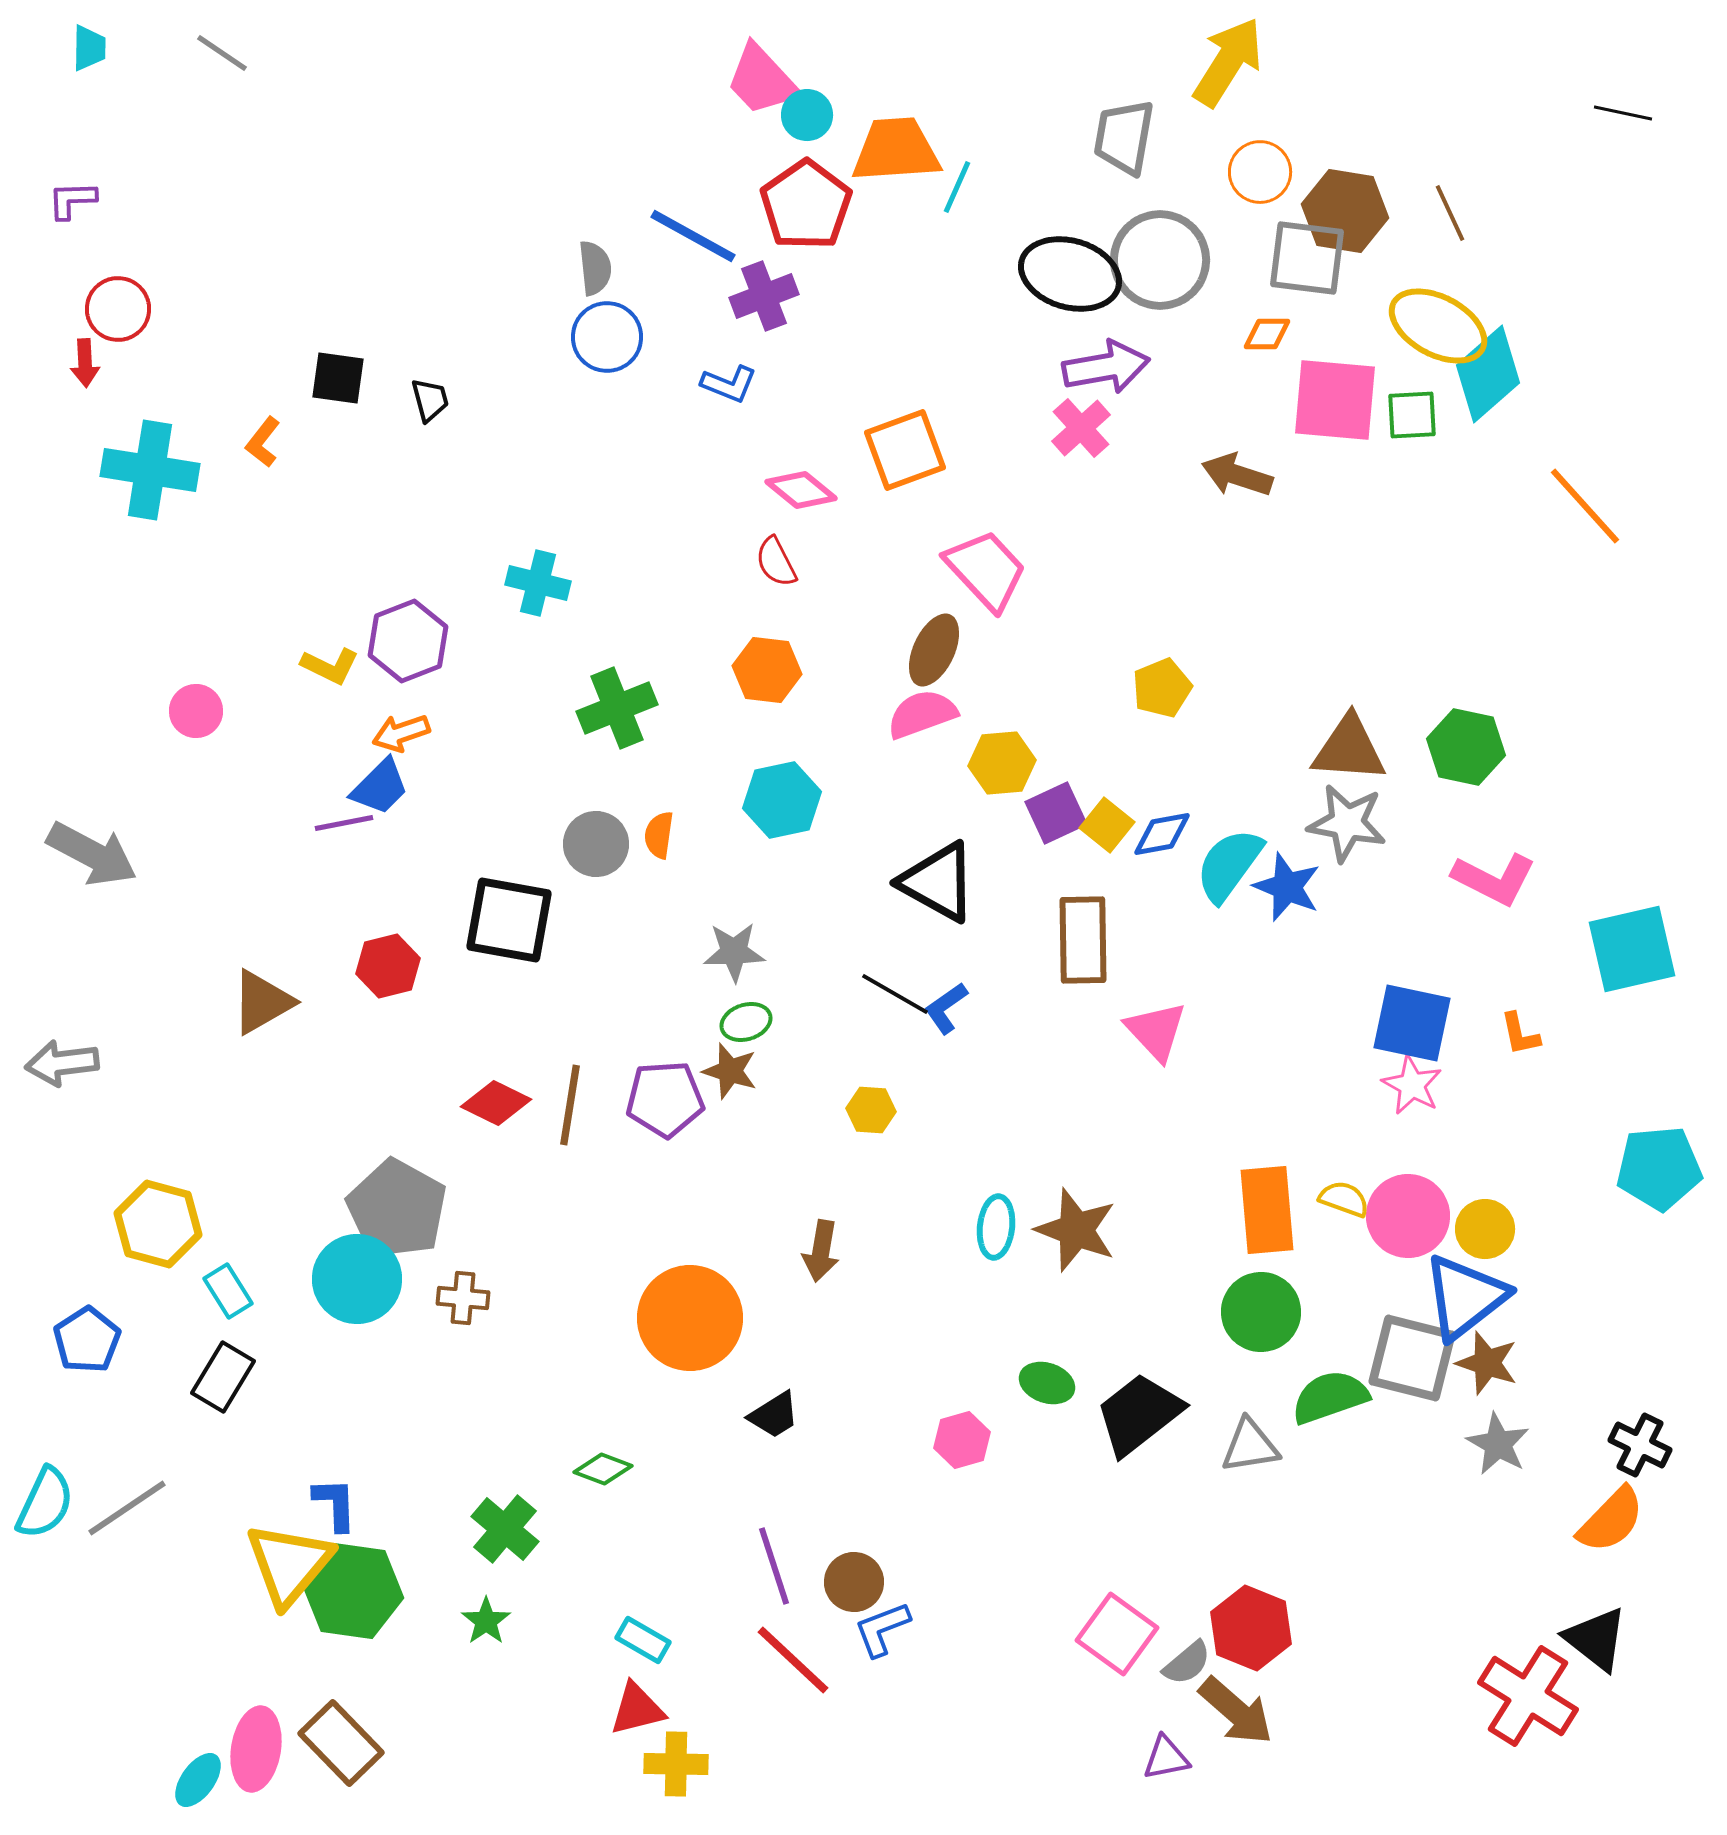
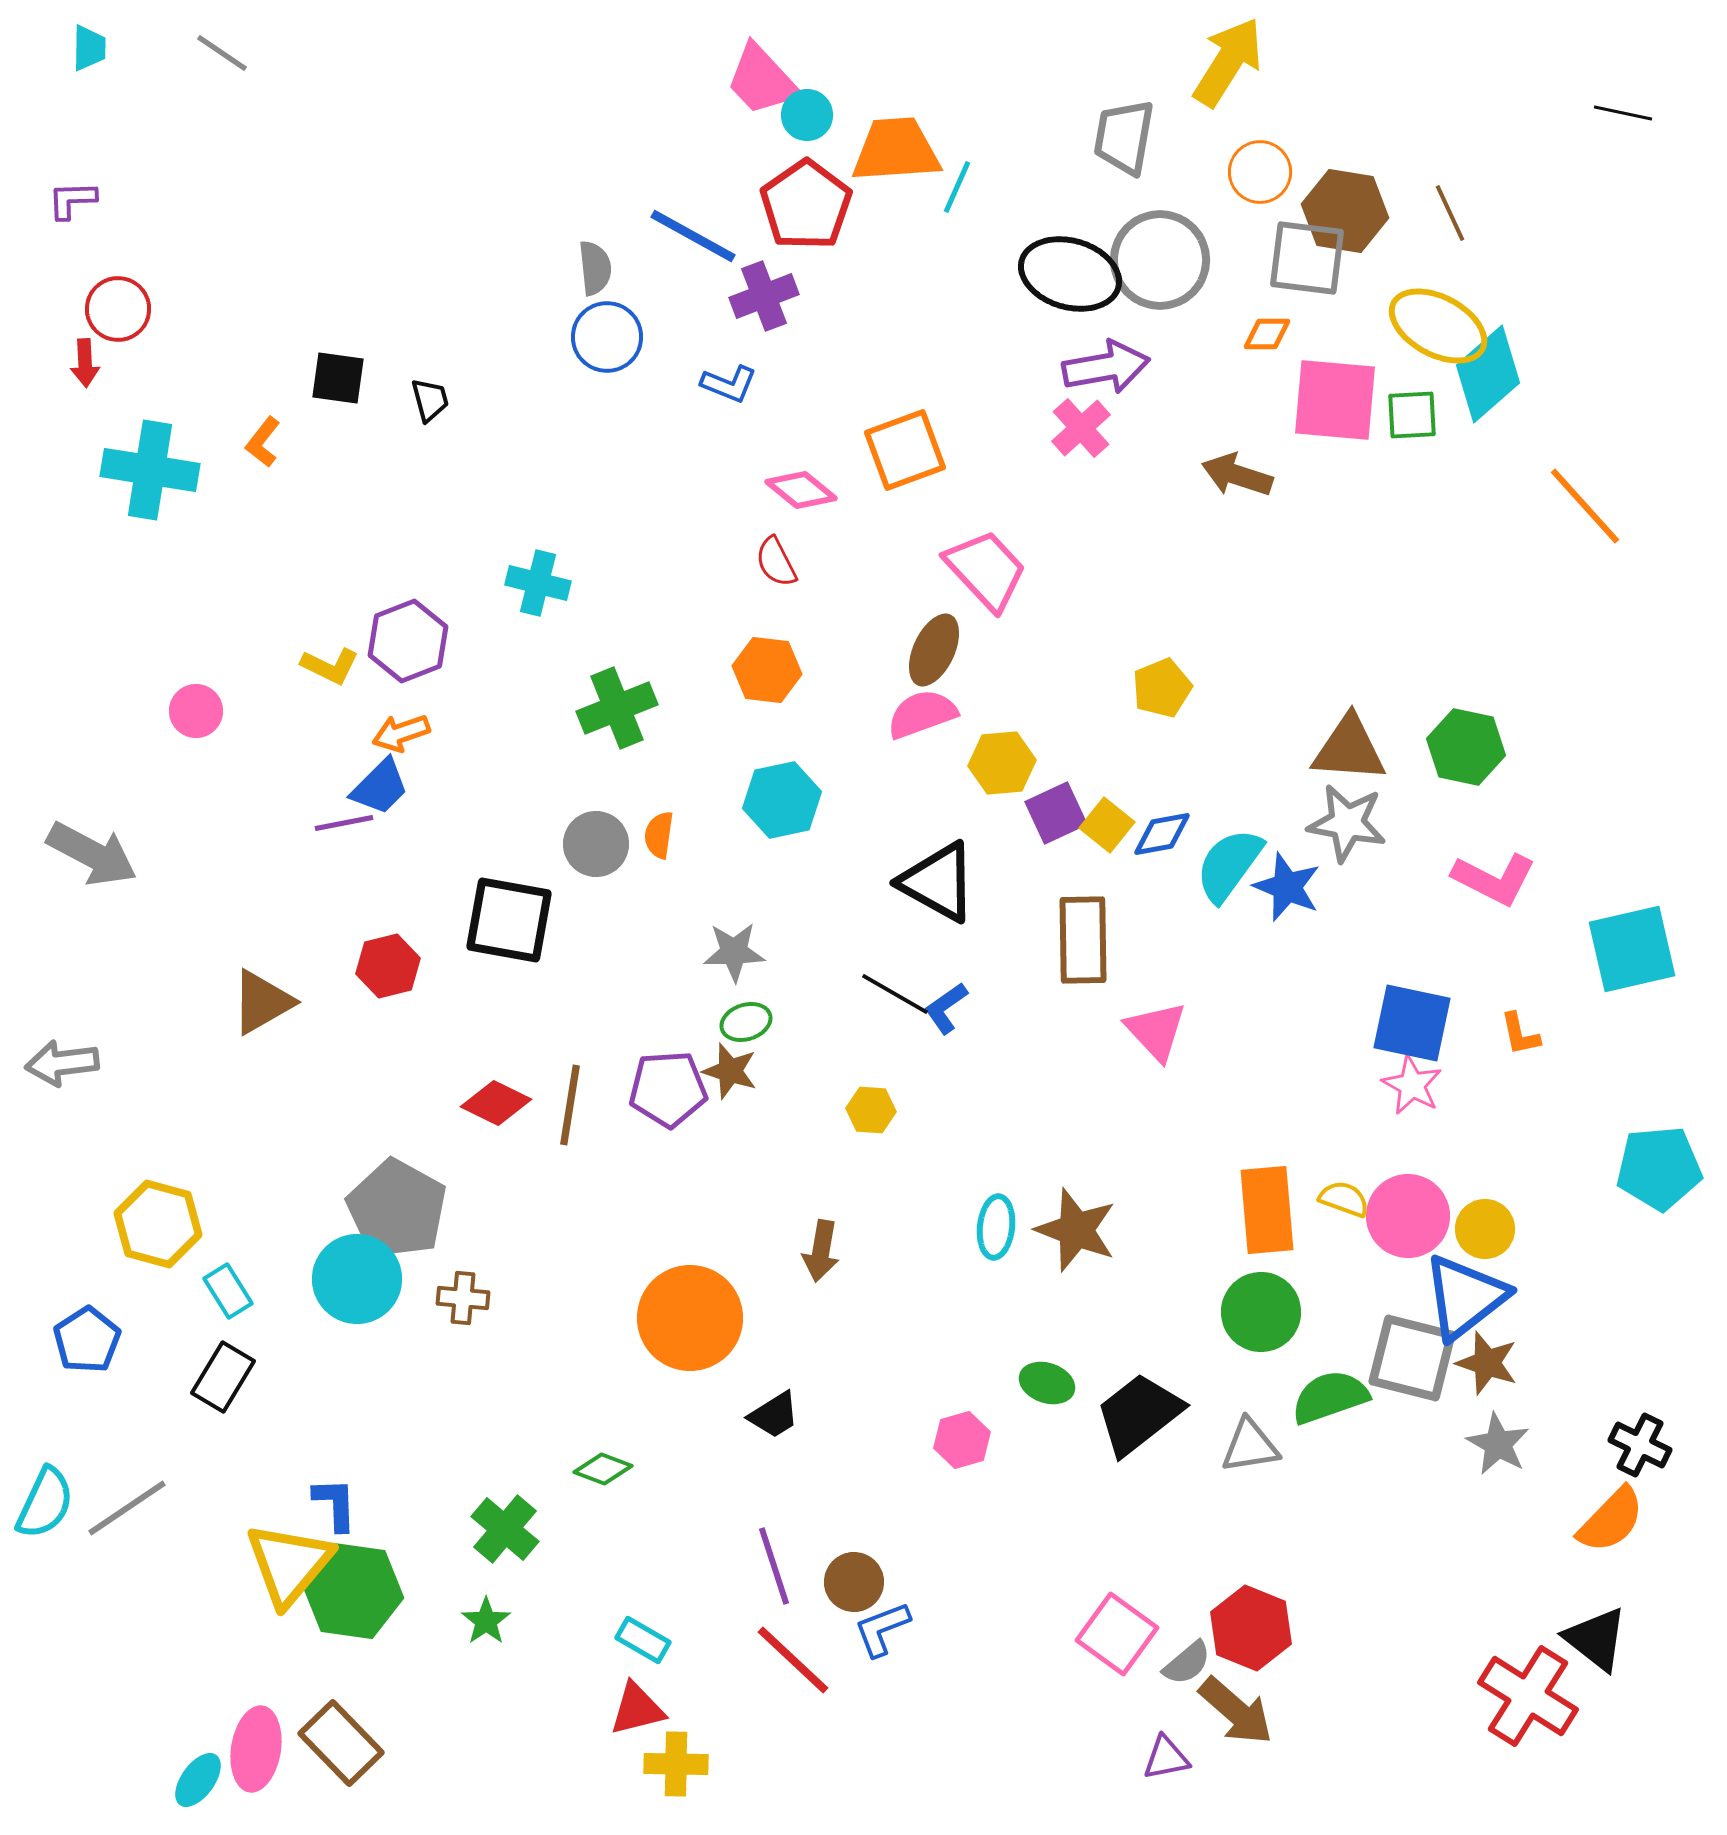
purple pentagon at (665, 1099): moved 3 px right, 10 px up
